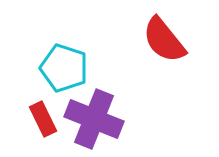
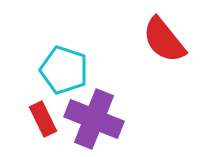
cyan pentagon: moved 2 px down
